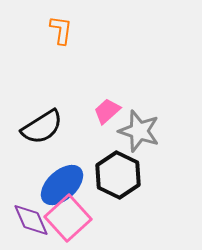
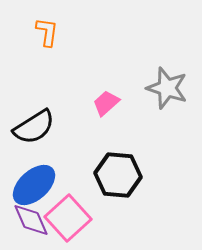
orange L-shape: moved 14 px left, 2 px down
pink trapezoid: moved 1 px left, 8 px up
black semicircle: moved 8 px left
gray star: moved 28 px right, 43 px up
black hexagon: rotated 21 degrees counterclockwise
blue ellipse: moved 28 px left
